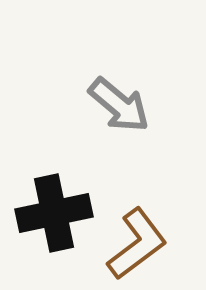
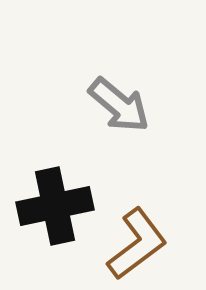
black cross: moved 1 px right, 7 px up
